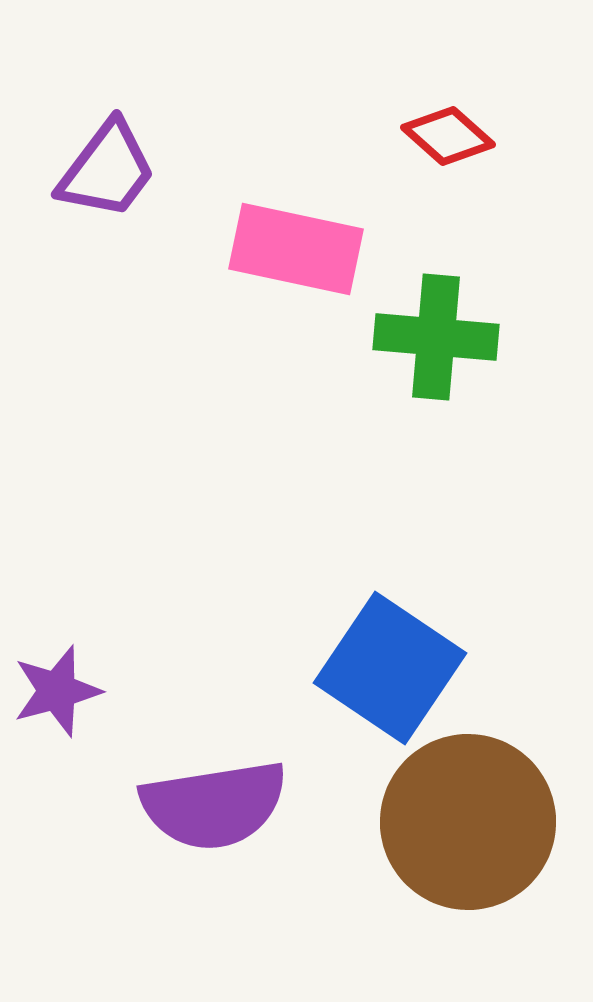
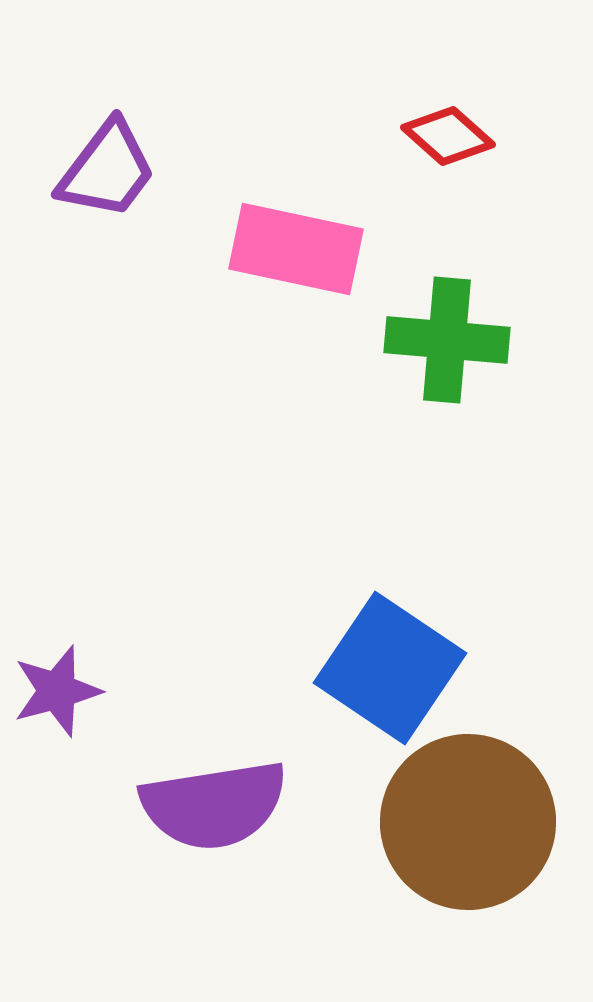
green cross: moved 11 px right, 3 px down
